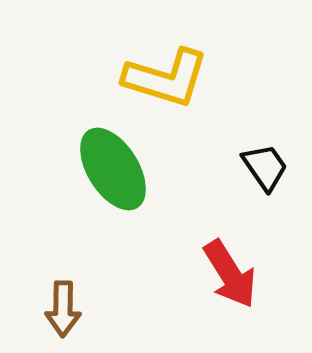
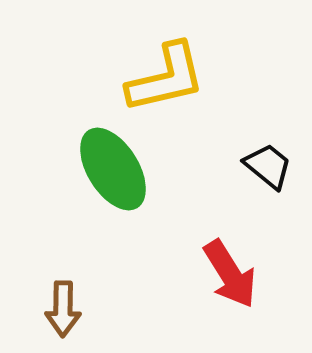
yellow L-shape: rotated 30 degrees counterclockwise
black trapezoid: moved 3 px right, 1 px up; rotated 16 degrees counterclockwise
